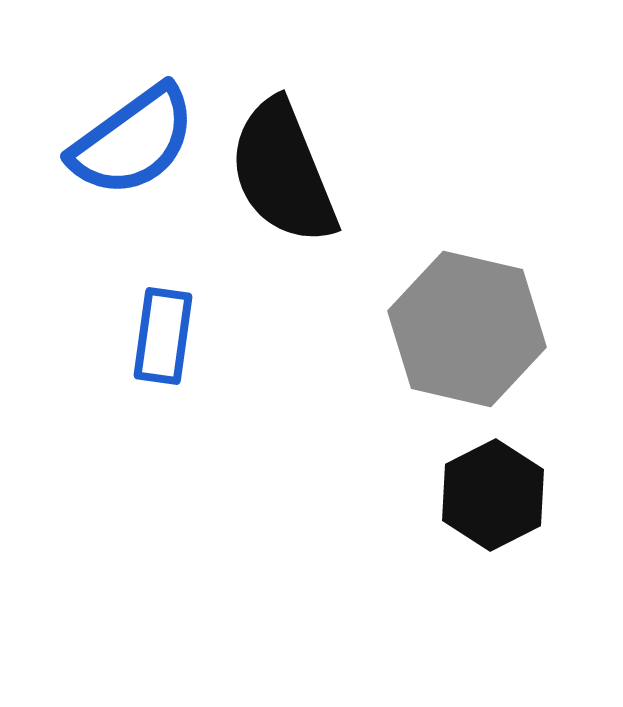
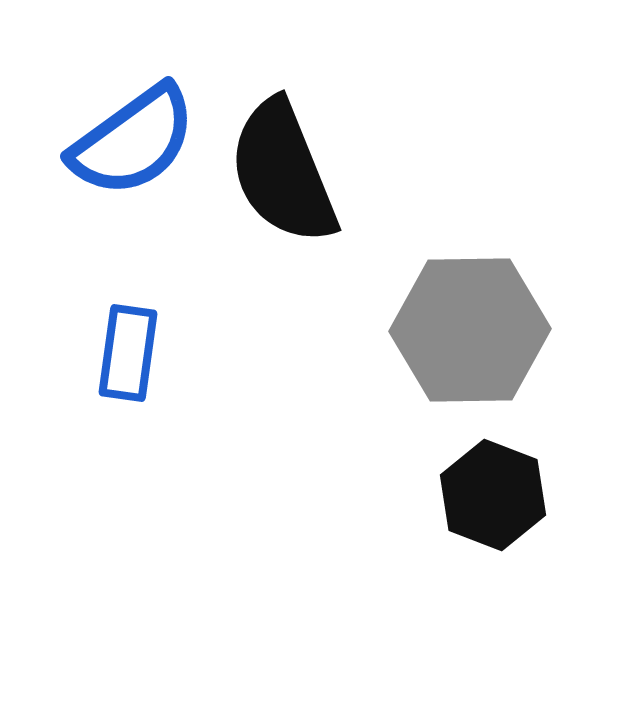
gray hexagon: moved 3 px right, 1 px down; rotated 14 degrees counterclockwise
blue rectangle: moved 35 px left, 17 px down
black hexagon: rotated 12 degrees counterclockwise
